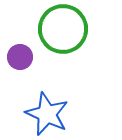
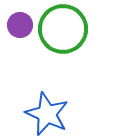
purple circle: moved 32 px up
